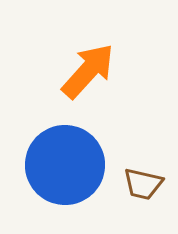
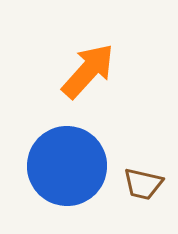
blue circle: moved 2 px right, 1 px down
